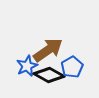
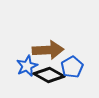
brown arrow: rotated 32 degrees clockwise
